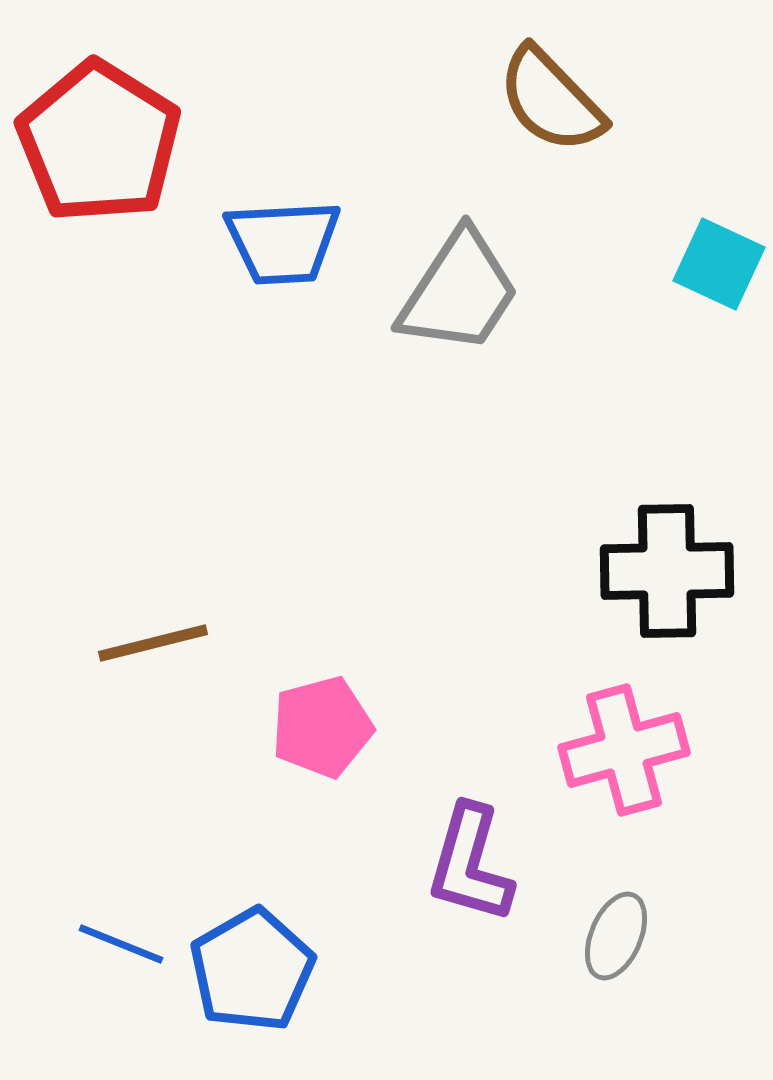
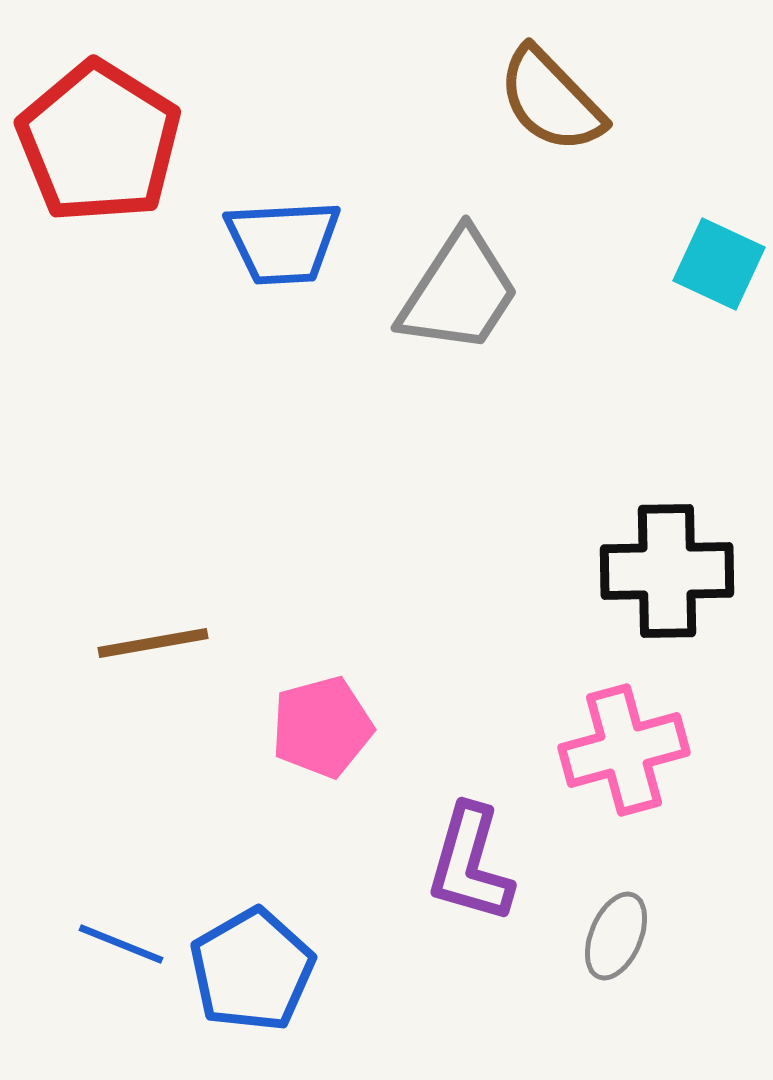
brown line: rotated 4 degrees clockwise
